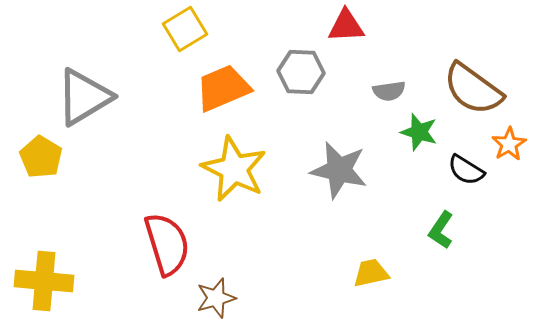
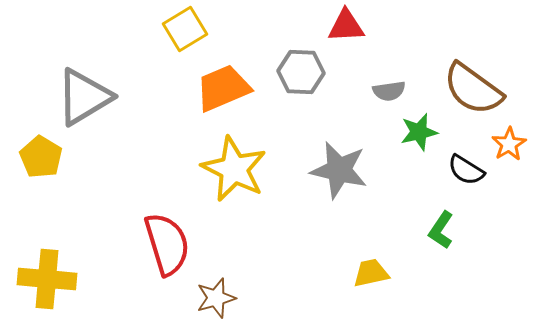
green star: rotated 30 degrees counterclockwise
yellow cross: moved 3 px right, 2 px up
